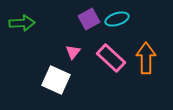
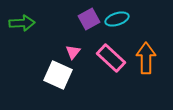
white square: moved 2 px right, 5 px up
